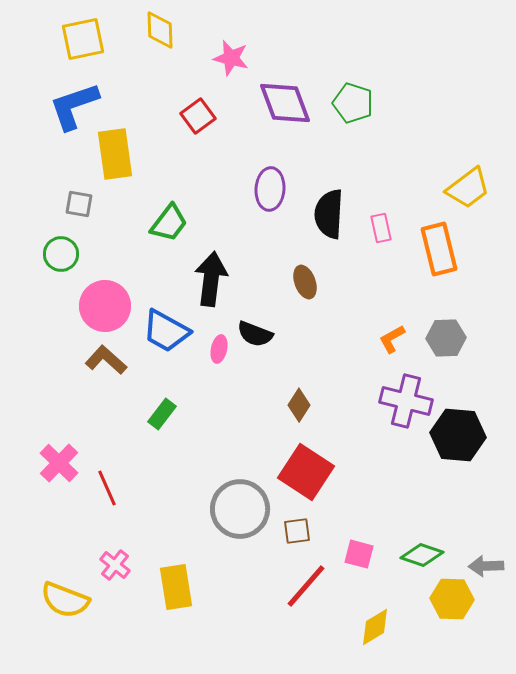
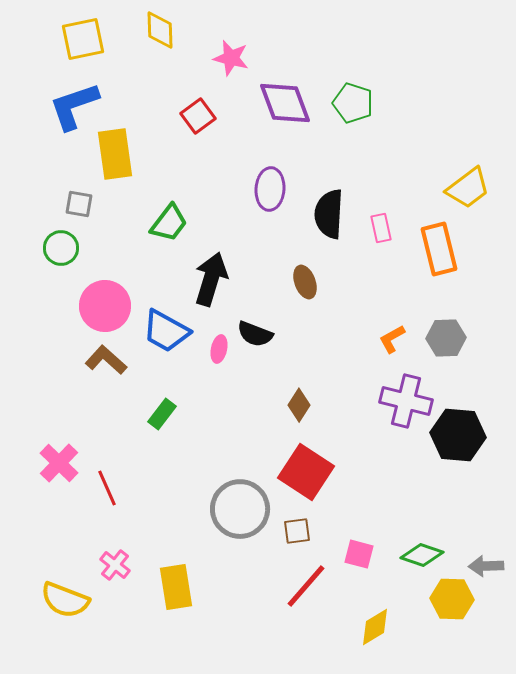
green circle at (61, 254): moved 6 px up
black arrow at (211, 279): rotated 10 degrees clockwise
